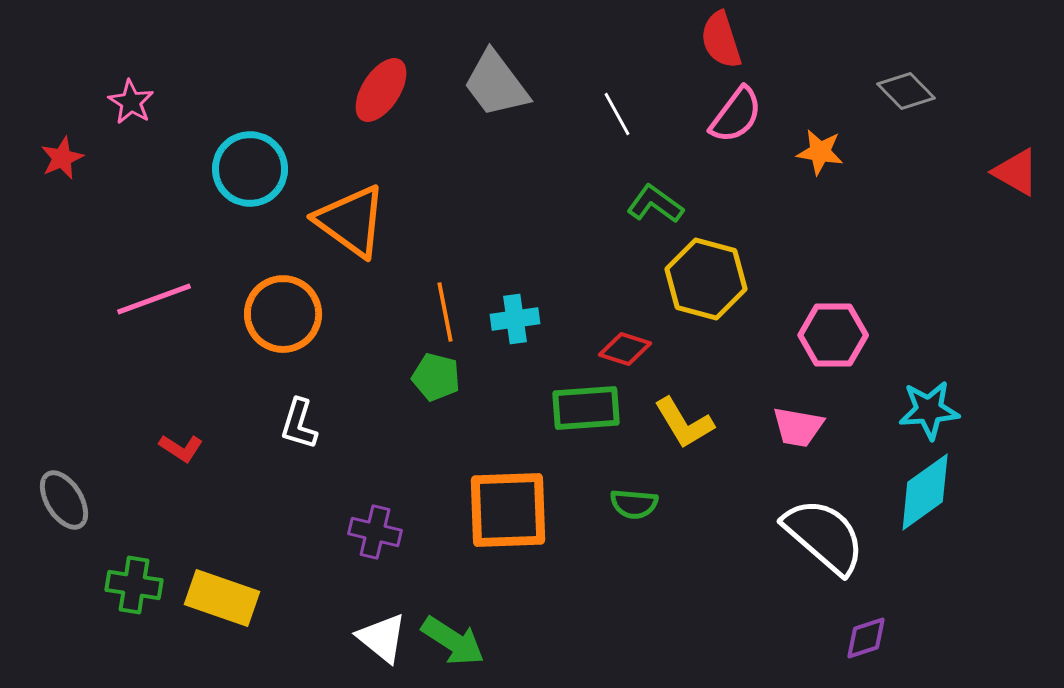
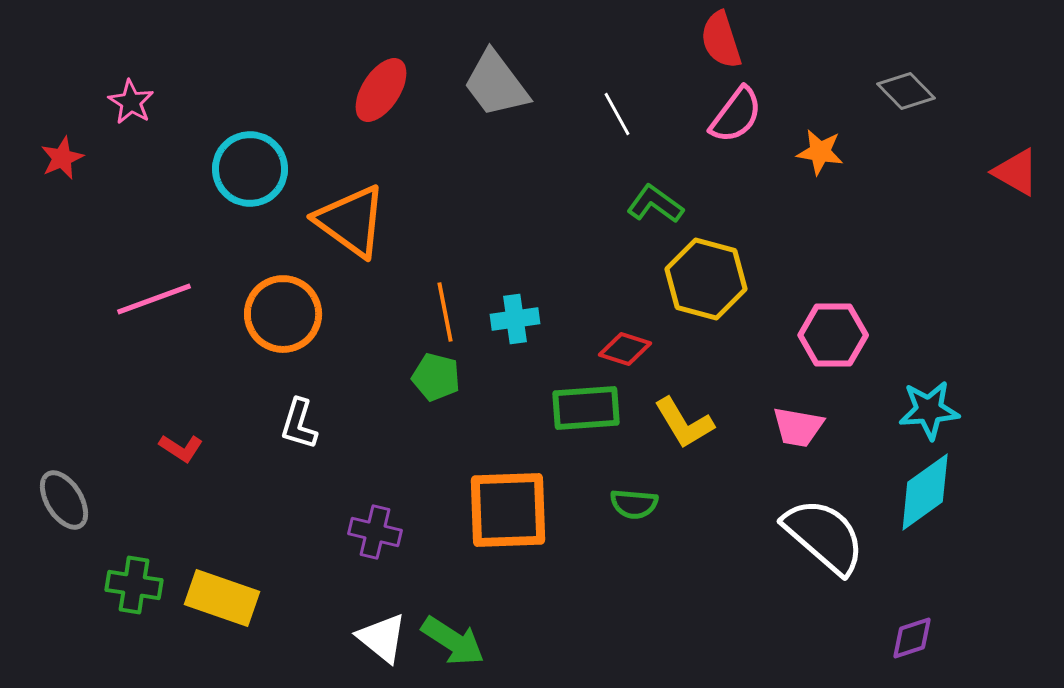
purple diamond: moved 46 px right
